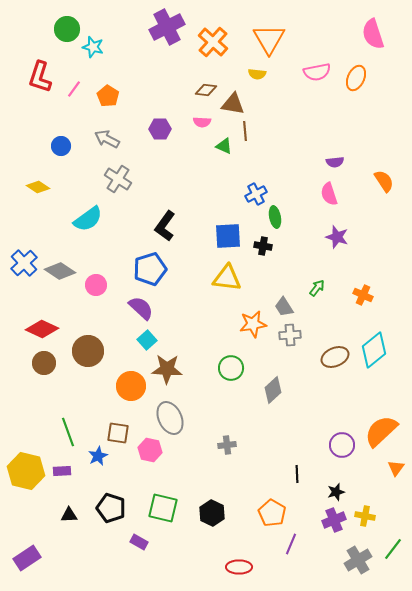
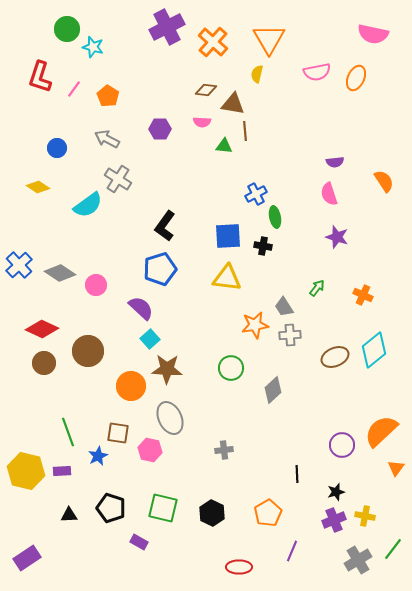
pink semicircle at (373, 34): rotated 60 degrees counterclockwise
yellow semicircle at (257, 74): rotated 96 degrees clockwise
blue circle at (61, 146): moved 4 px left, 2 px down
green triangle at (224, 146): rotated 18 degrees counterclockwise
cyan semicircle at (88, 219): moved 14 px up
blue cross at (24, 263): moved 5 px left, 2 px down
blue pentagon at (150, 269): moved 10 px right
gray diamond at (60, 271): moved 2 px down
orange star at (253, 324): moved 2 px right, 1 px down
cyan square at (147, 340): moved 3 px right, 1 px up
gray cross at (227, 445): moved 3 px left, 5 px down
orange pentagon at (272, 513): moved 4 px left; rotated 12 degrees clockwise
purple line at (291, 544): moved 1 px right, 7 px down
